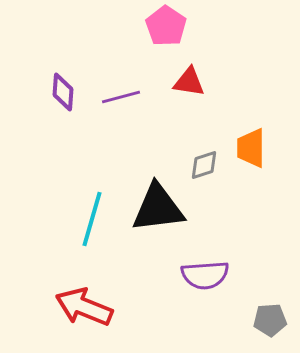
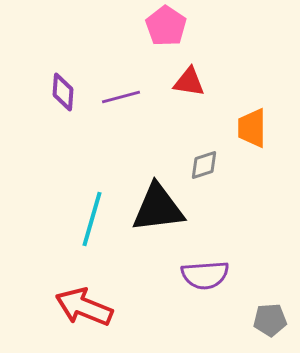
orange trapezoid: moved 1 px right, 20 px up
